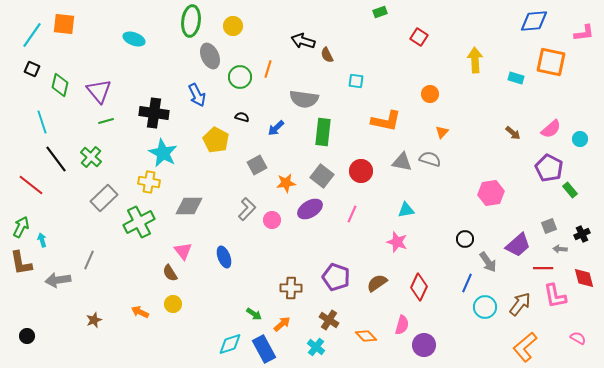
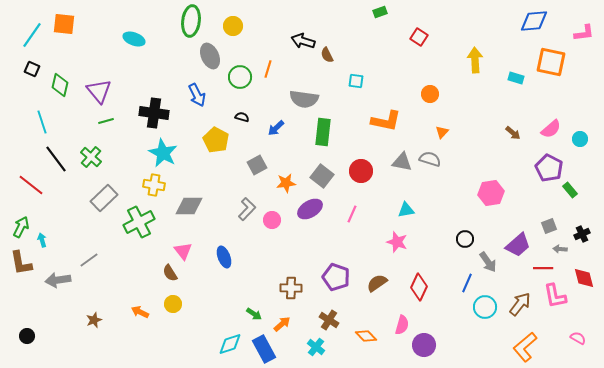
yellow cross at (149, 182): moved 5 px right, 3 px down
gray line at (89, 260): rotated 30 degrees clockwise
